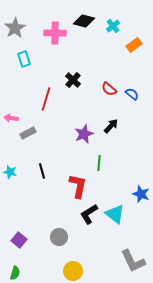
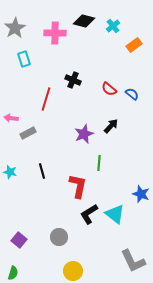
black cross: rotated 21 degrees counterclockwise
green semicircle: moved 2 px left
